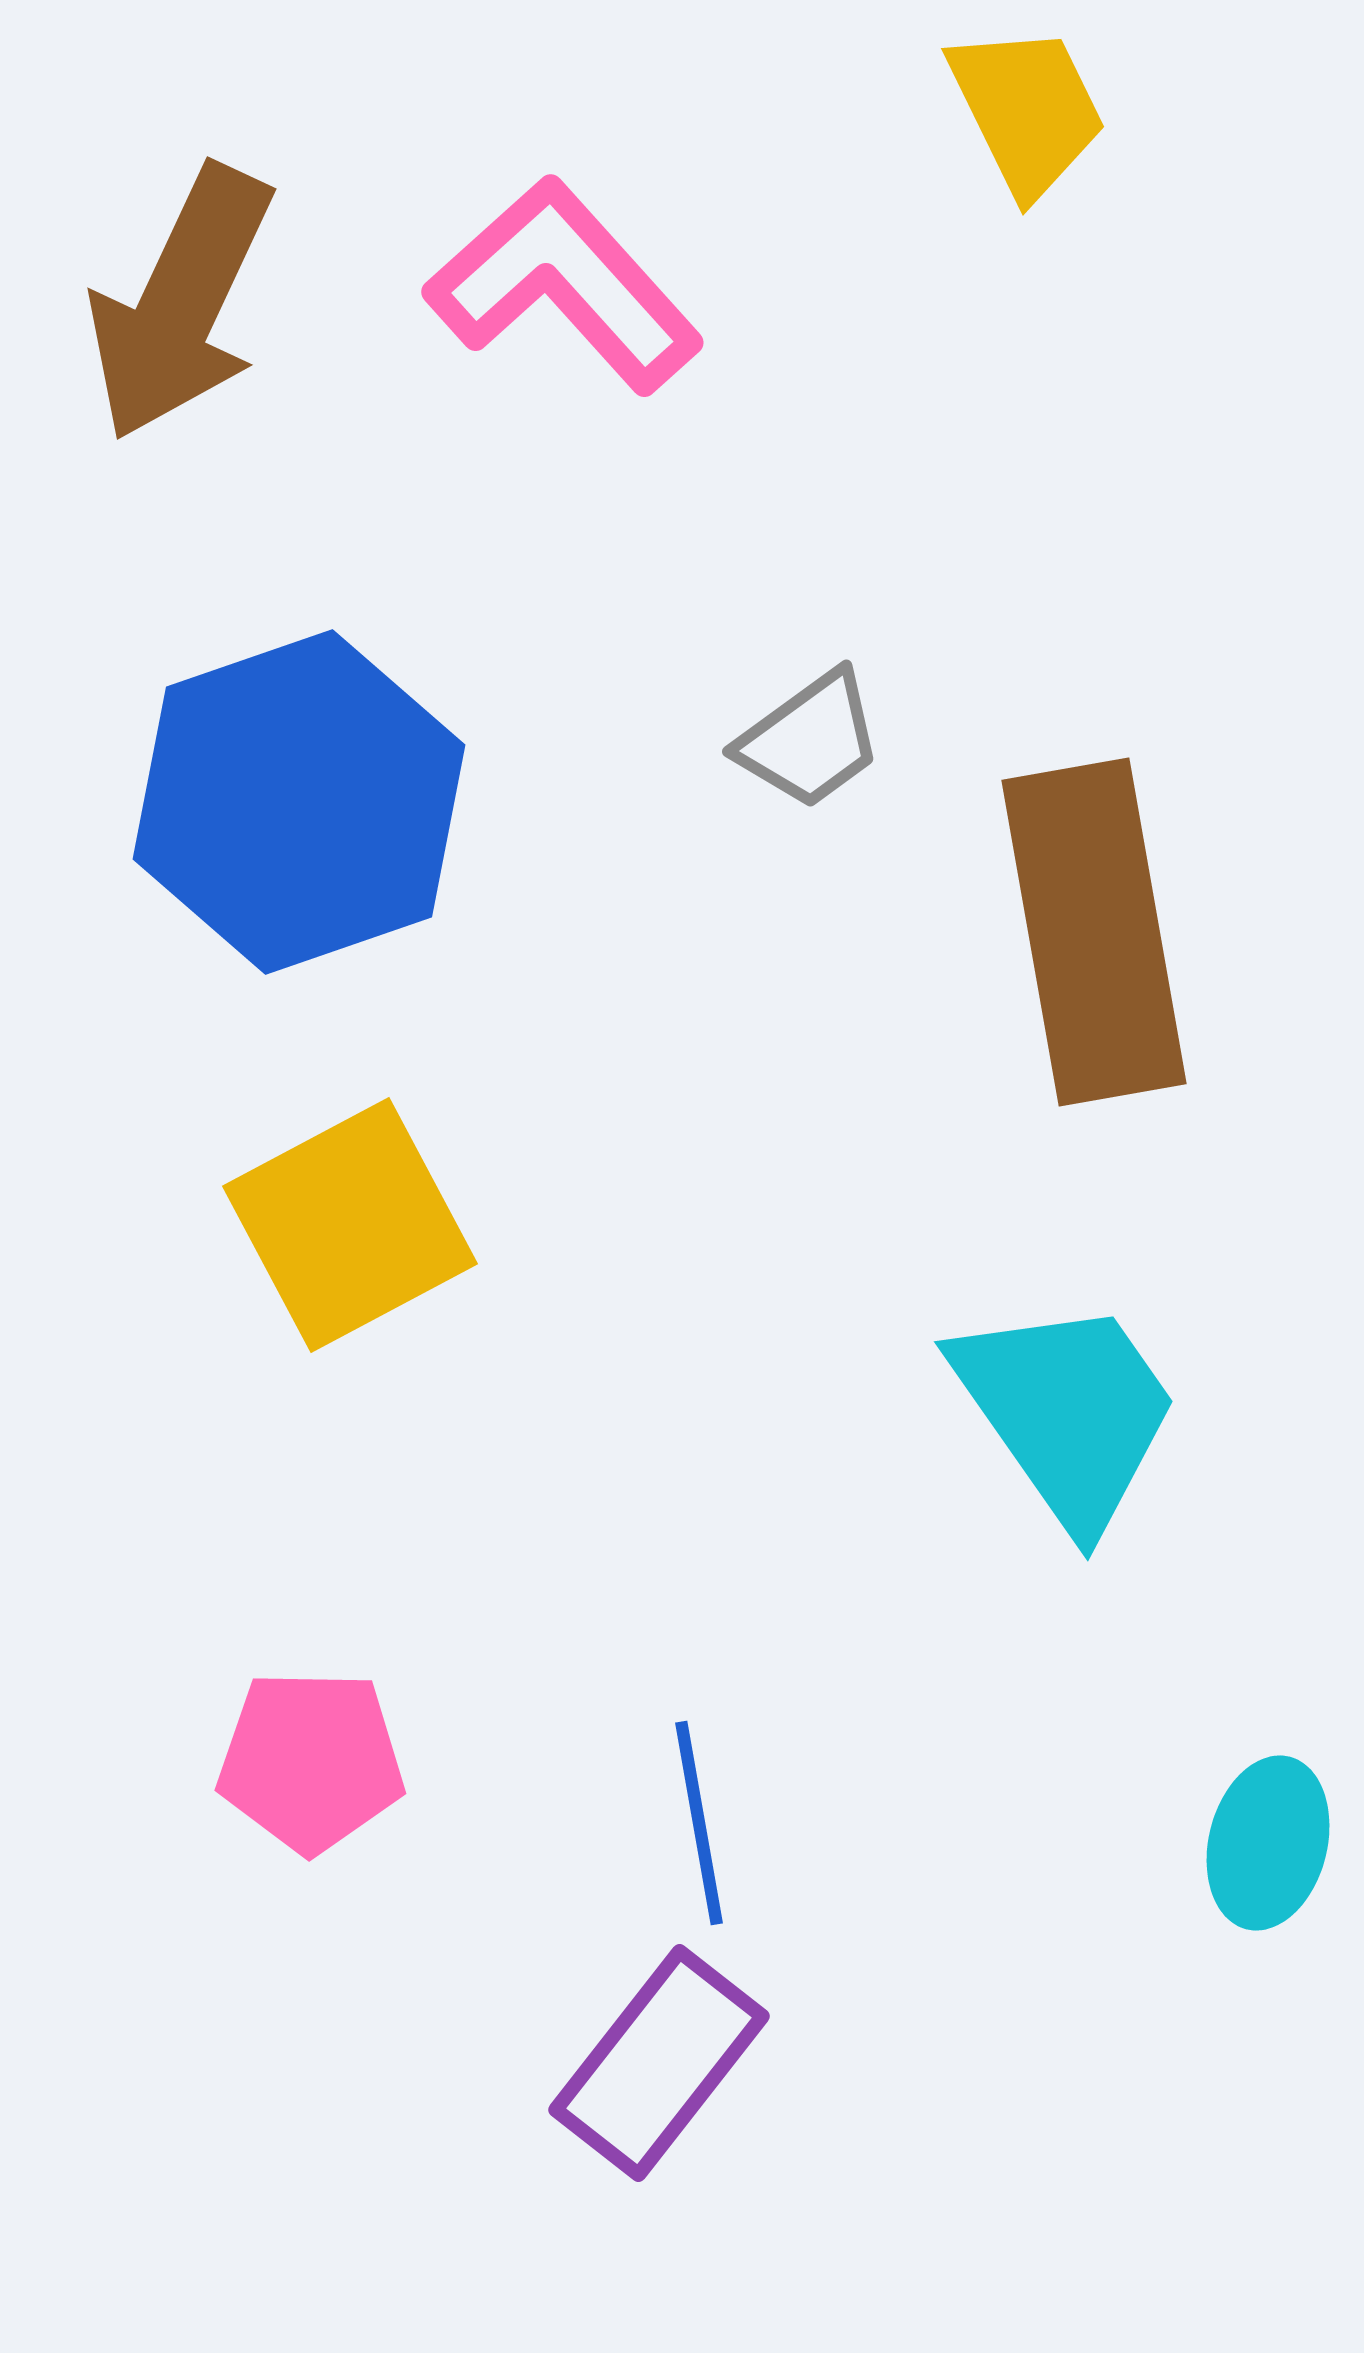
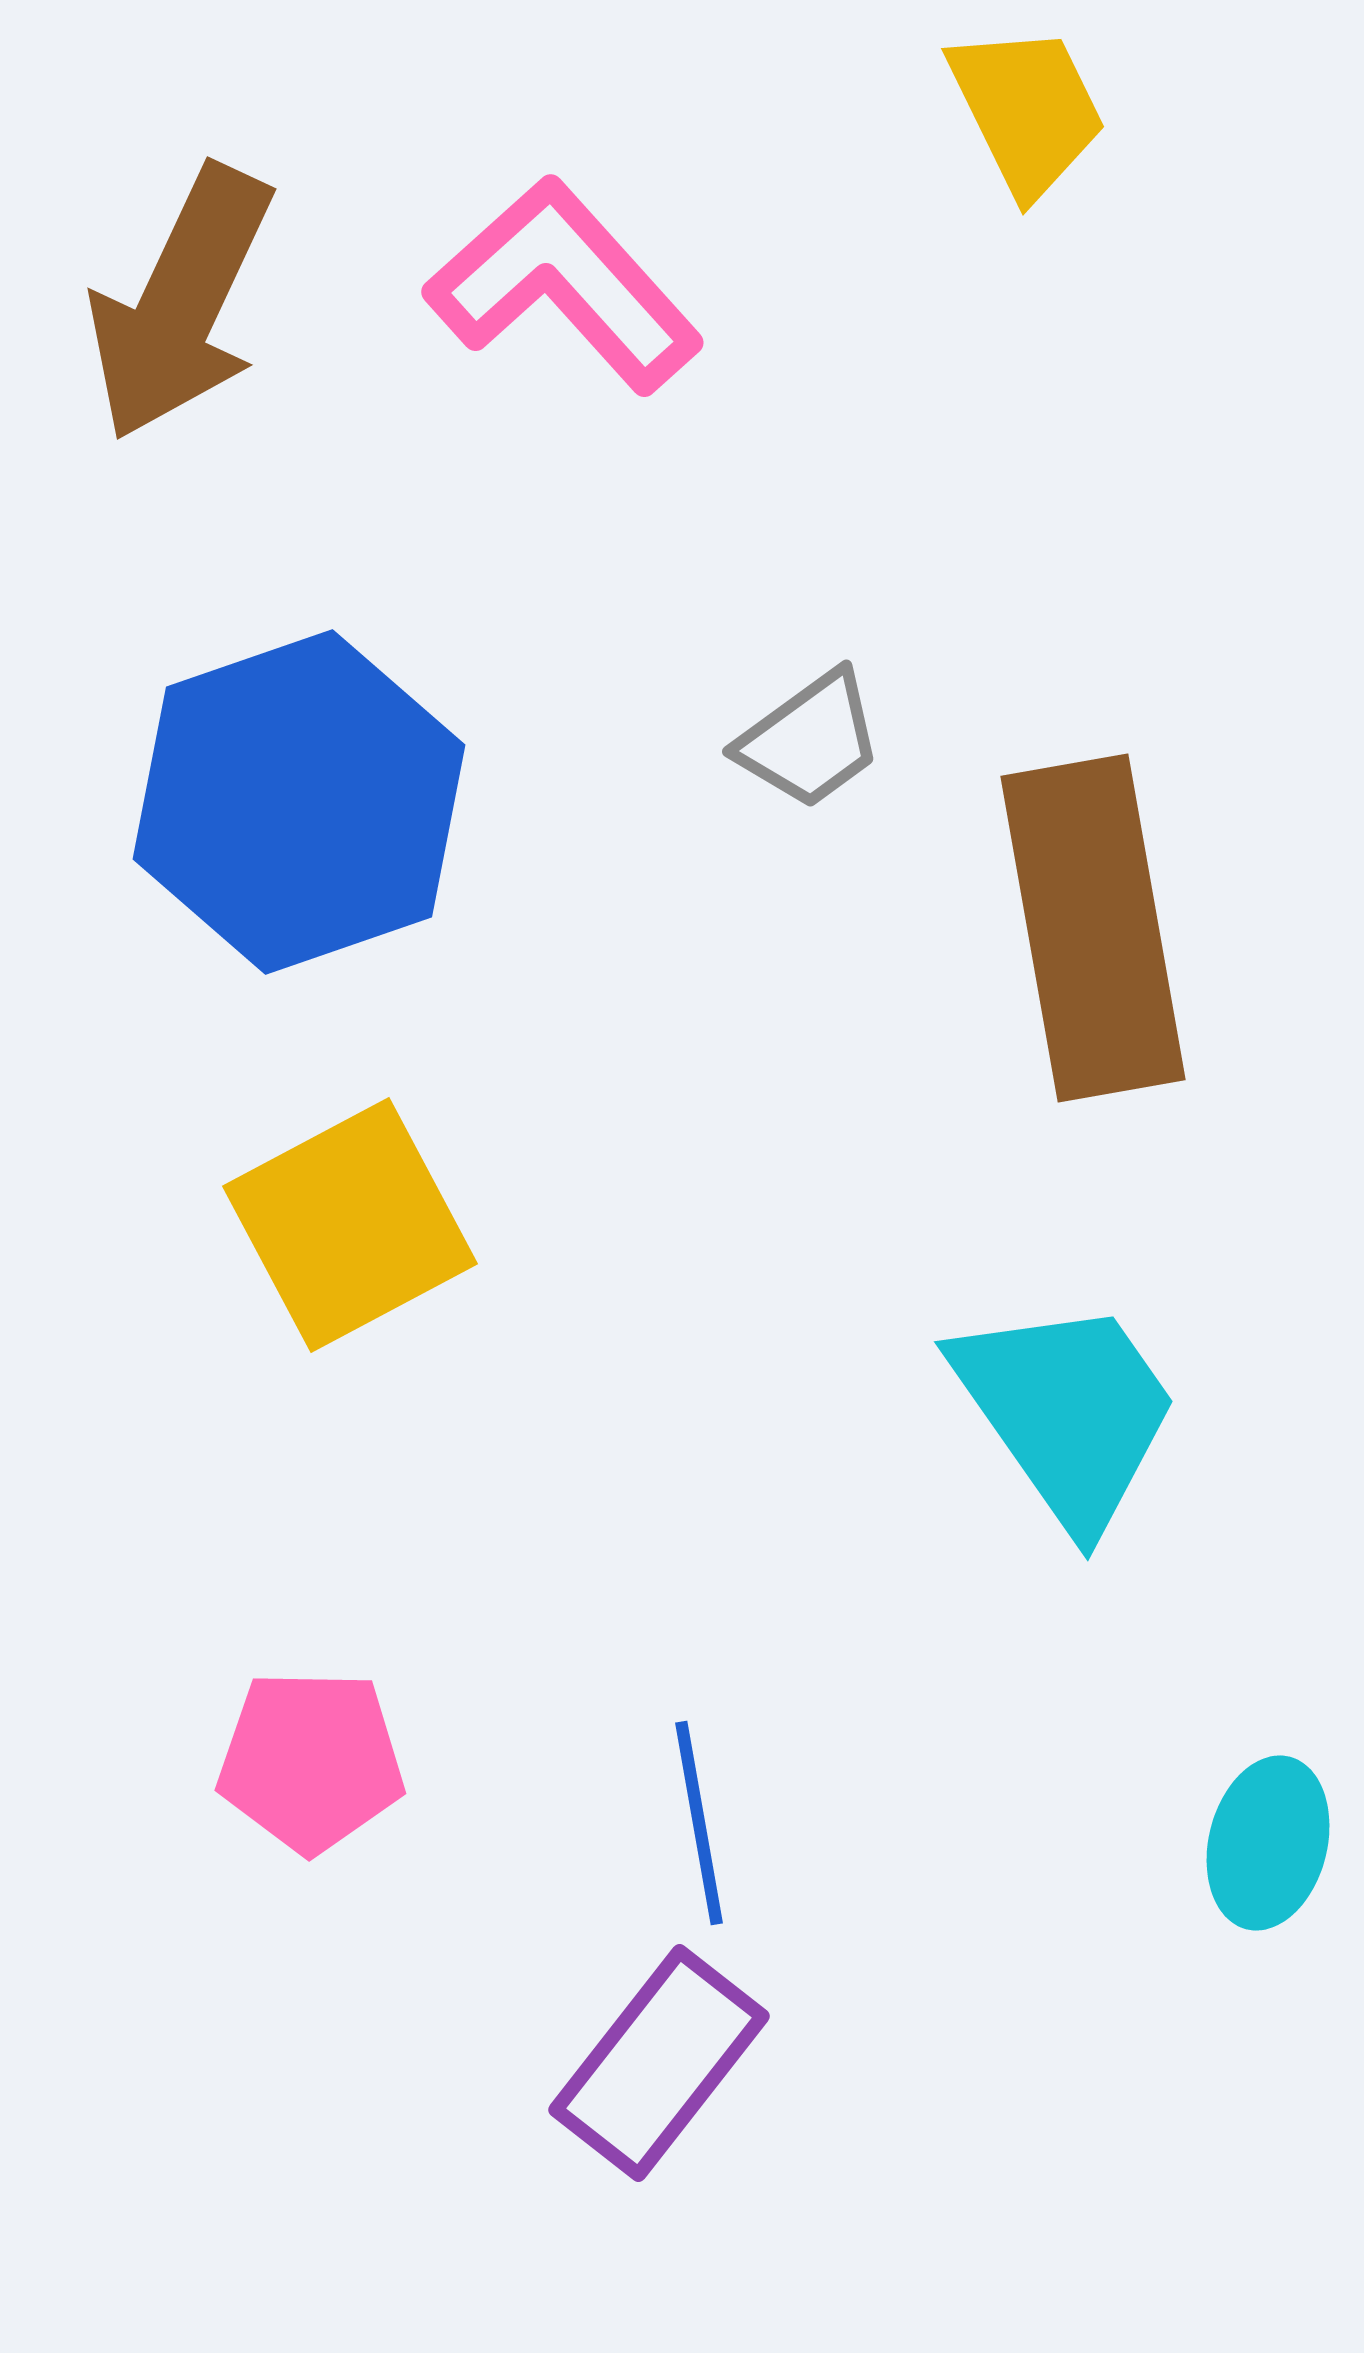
brown rectangle: moved 1 px left, 4 px up
